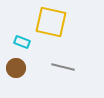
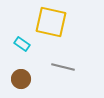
cyan rectangle: moved 2 px down; rotated 14 degrees clockwise
brown circle: moved 5 px right, 11 px down
